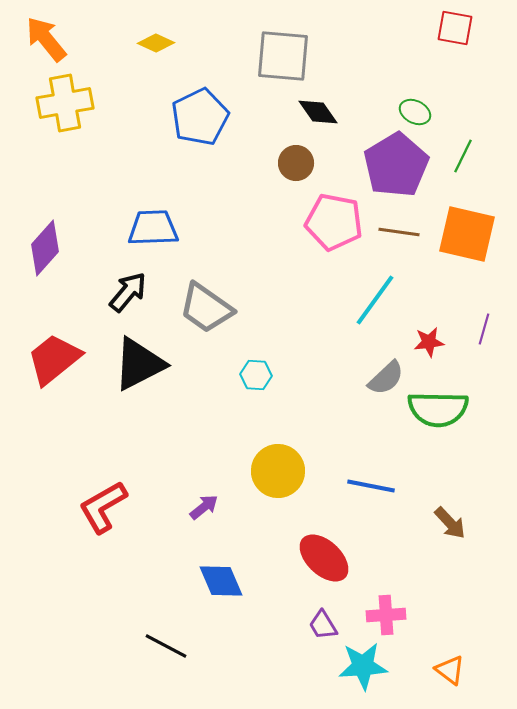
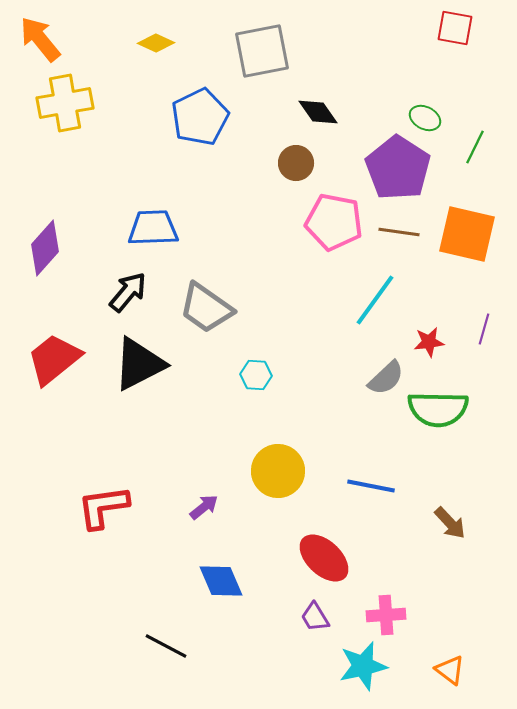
orange arrow: moved 6 px left
gray square: moved 21 px left, 5 px up; rotated 16 degrees counterclockwise
green ellipse: moved 10 px right, 6 px down
green line: moved 12 px right, 9 px up
purple pentagon: moved 2 px right, 3 px down; rotated 8 degrees counterclockwise
red L-shape: rotated 22 degrees clockwise
purple trapezoid: moved 8 px left, 8 px up
cyan star: rotated 9 degrees counterclockwise
